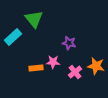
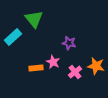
pink star: rotated 24 degrees clockwise
